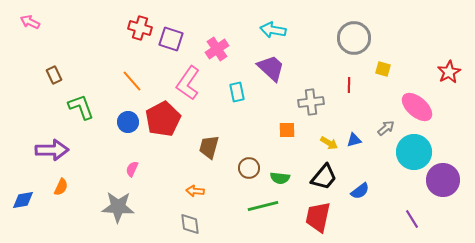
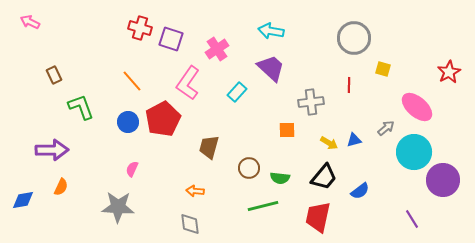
cyan arrow: moved 2 px left, 1 px down
cyan rectangle: rotated 54 degrees clockwise
